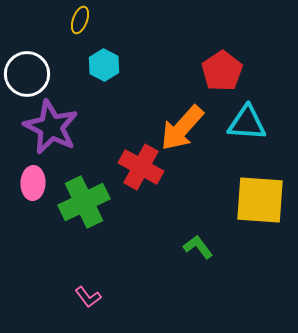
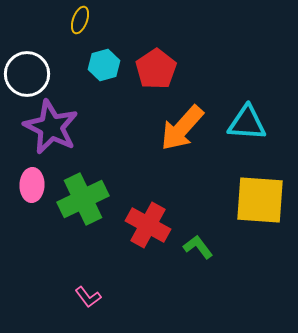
cyan hexagon: rotated 16 degrees clockwise
red pentagon: moved 66 px left, 2 px up
red cross: moved 7 px right, 58 px down
pink ellipse: moved 1 px left, 2 px down
green cross: moved 1 px left, 3 px up
